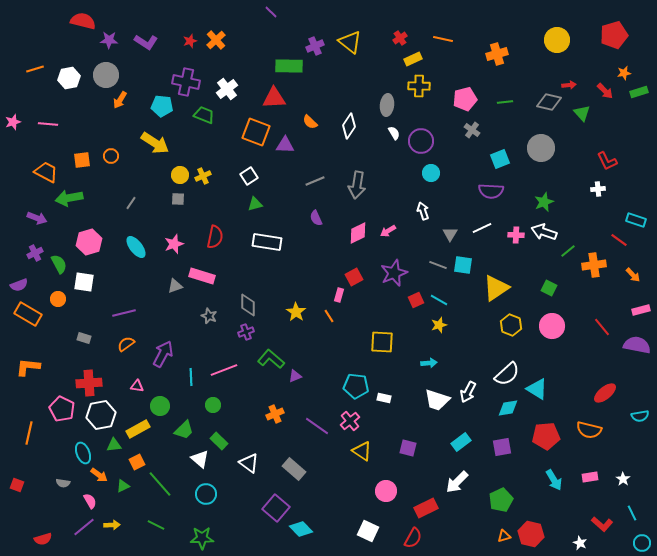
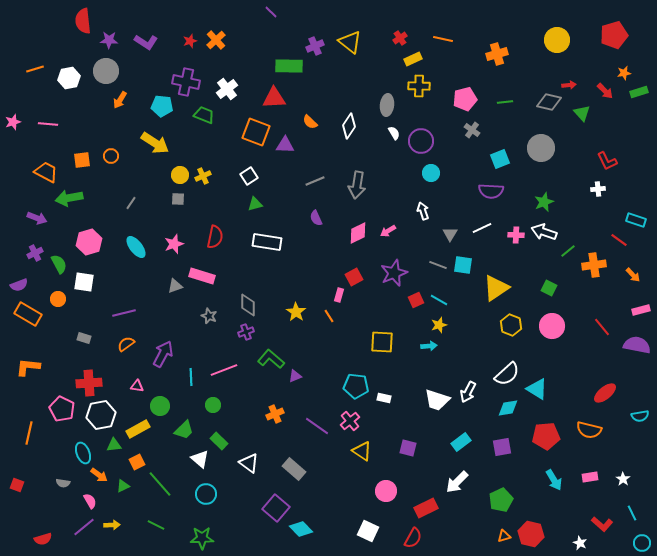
red semicircle at (83, 21): rotated 110 degrees counterclockwise
gray circle at (106, 75): moved 4 px up
cyan arrow at (429, 363): moved 17 px up
